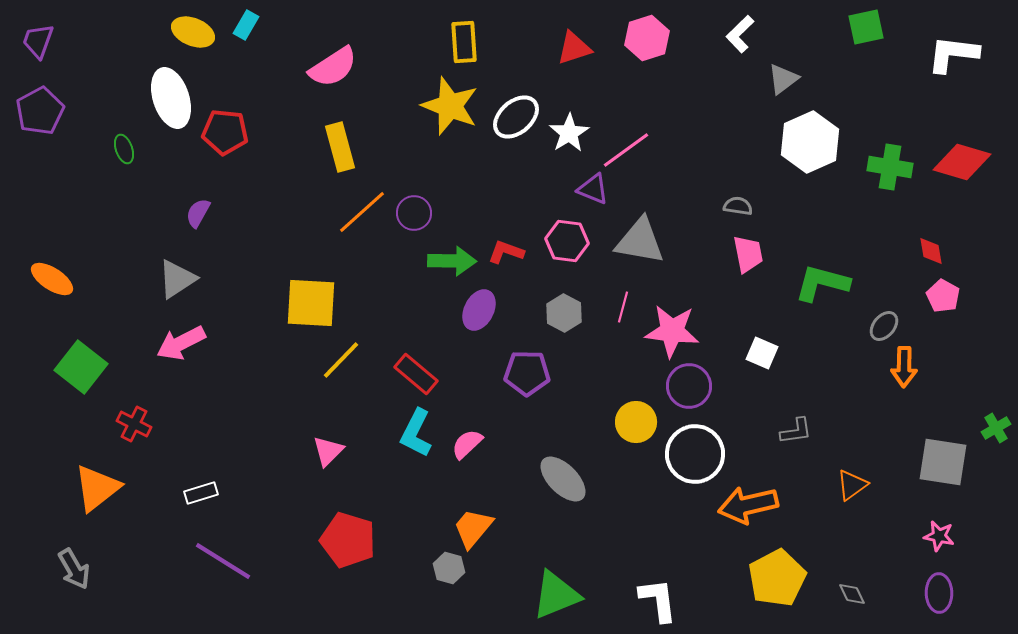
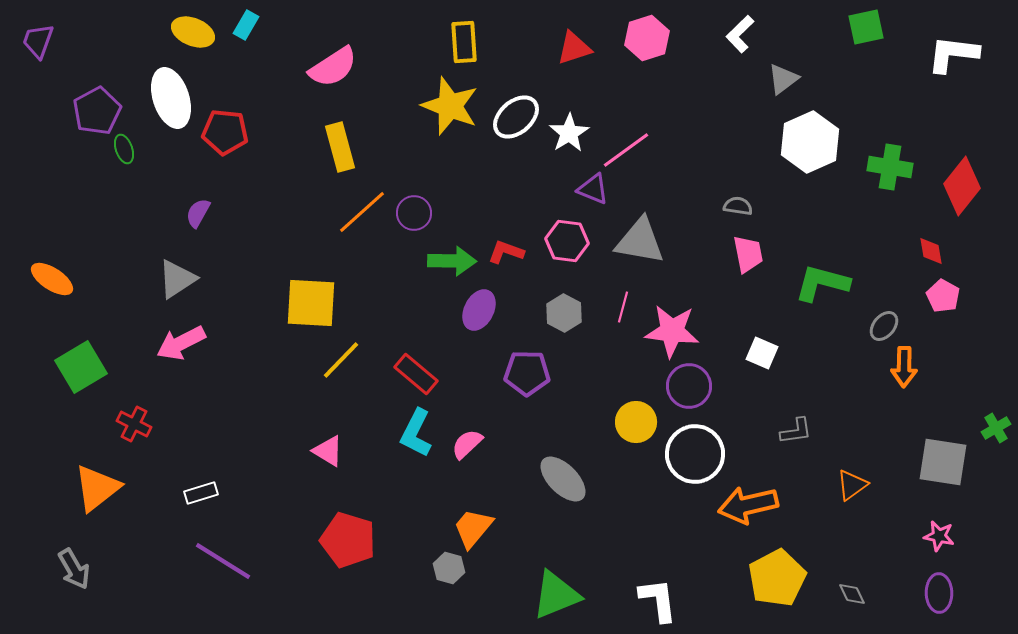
purple pentagon at (40, 111): moved 57 px right
red diamond at (962, 162): moved 24 px down; rotated 68 degrees counterclockwise
green square at (81, 367): rotated 21 degrees clockwise
pink triangle at (328, 451): rotated 44 degrees counterclockwise
